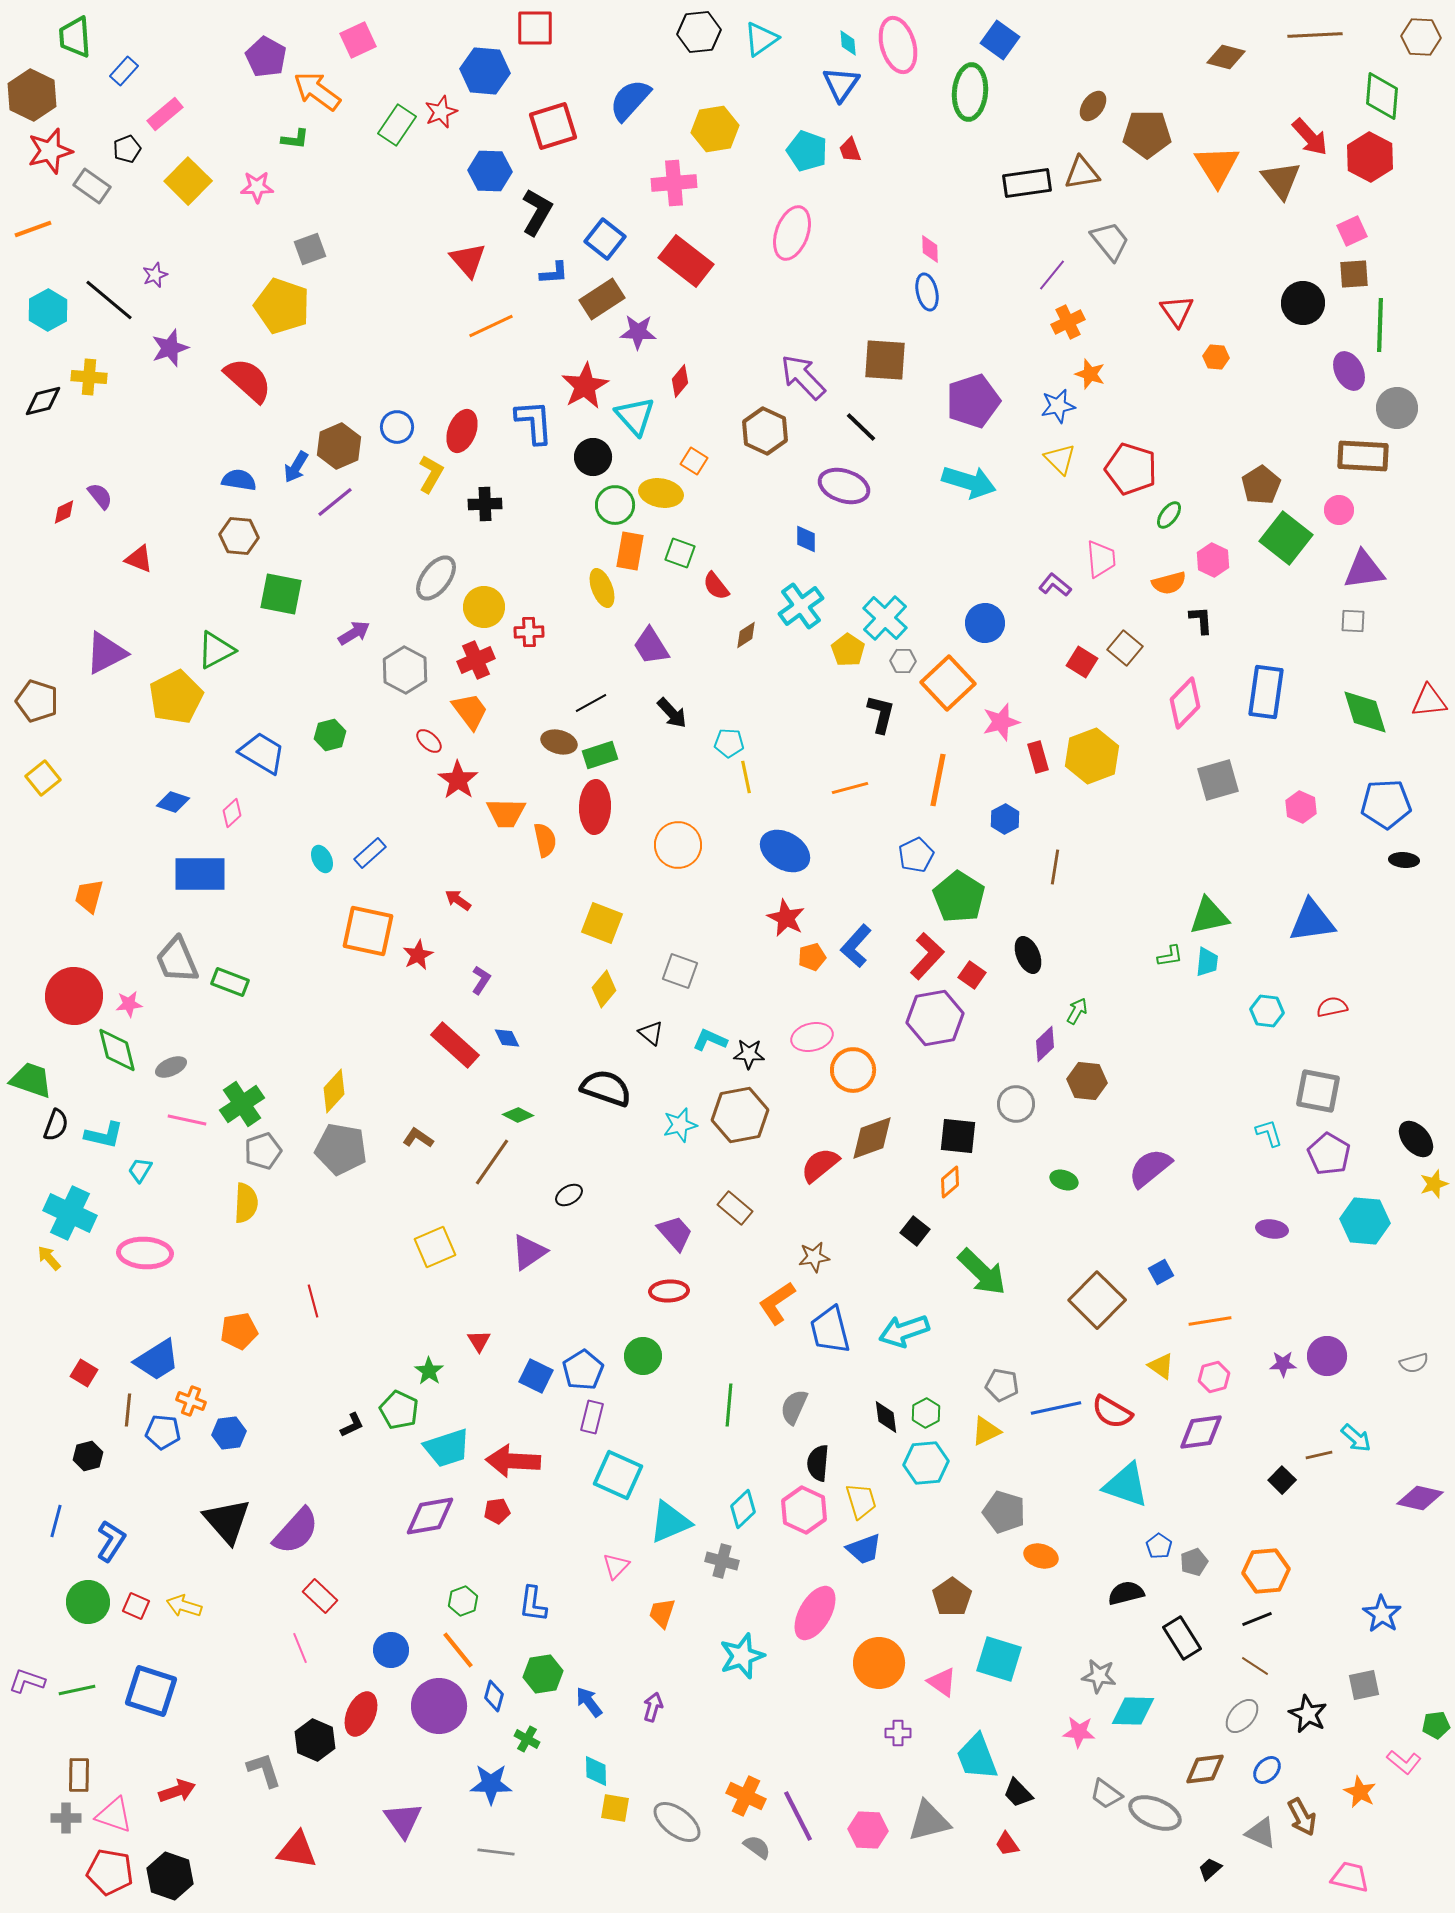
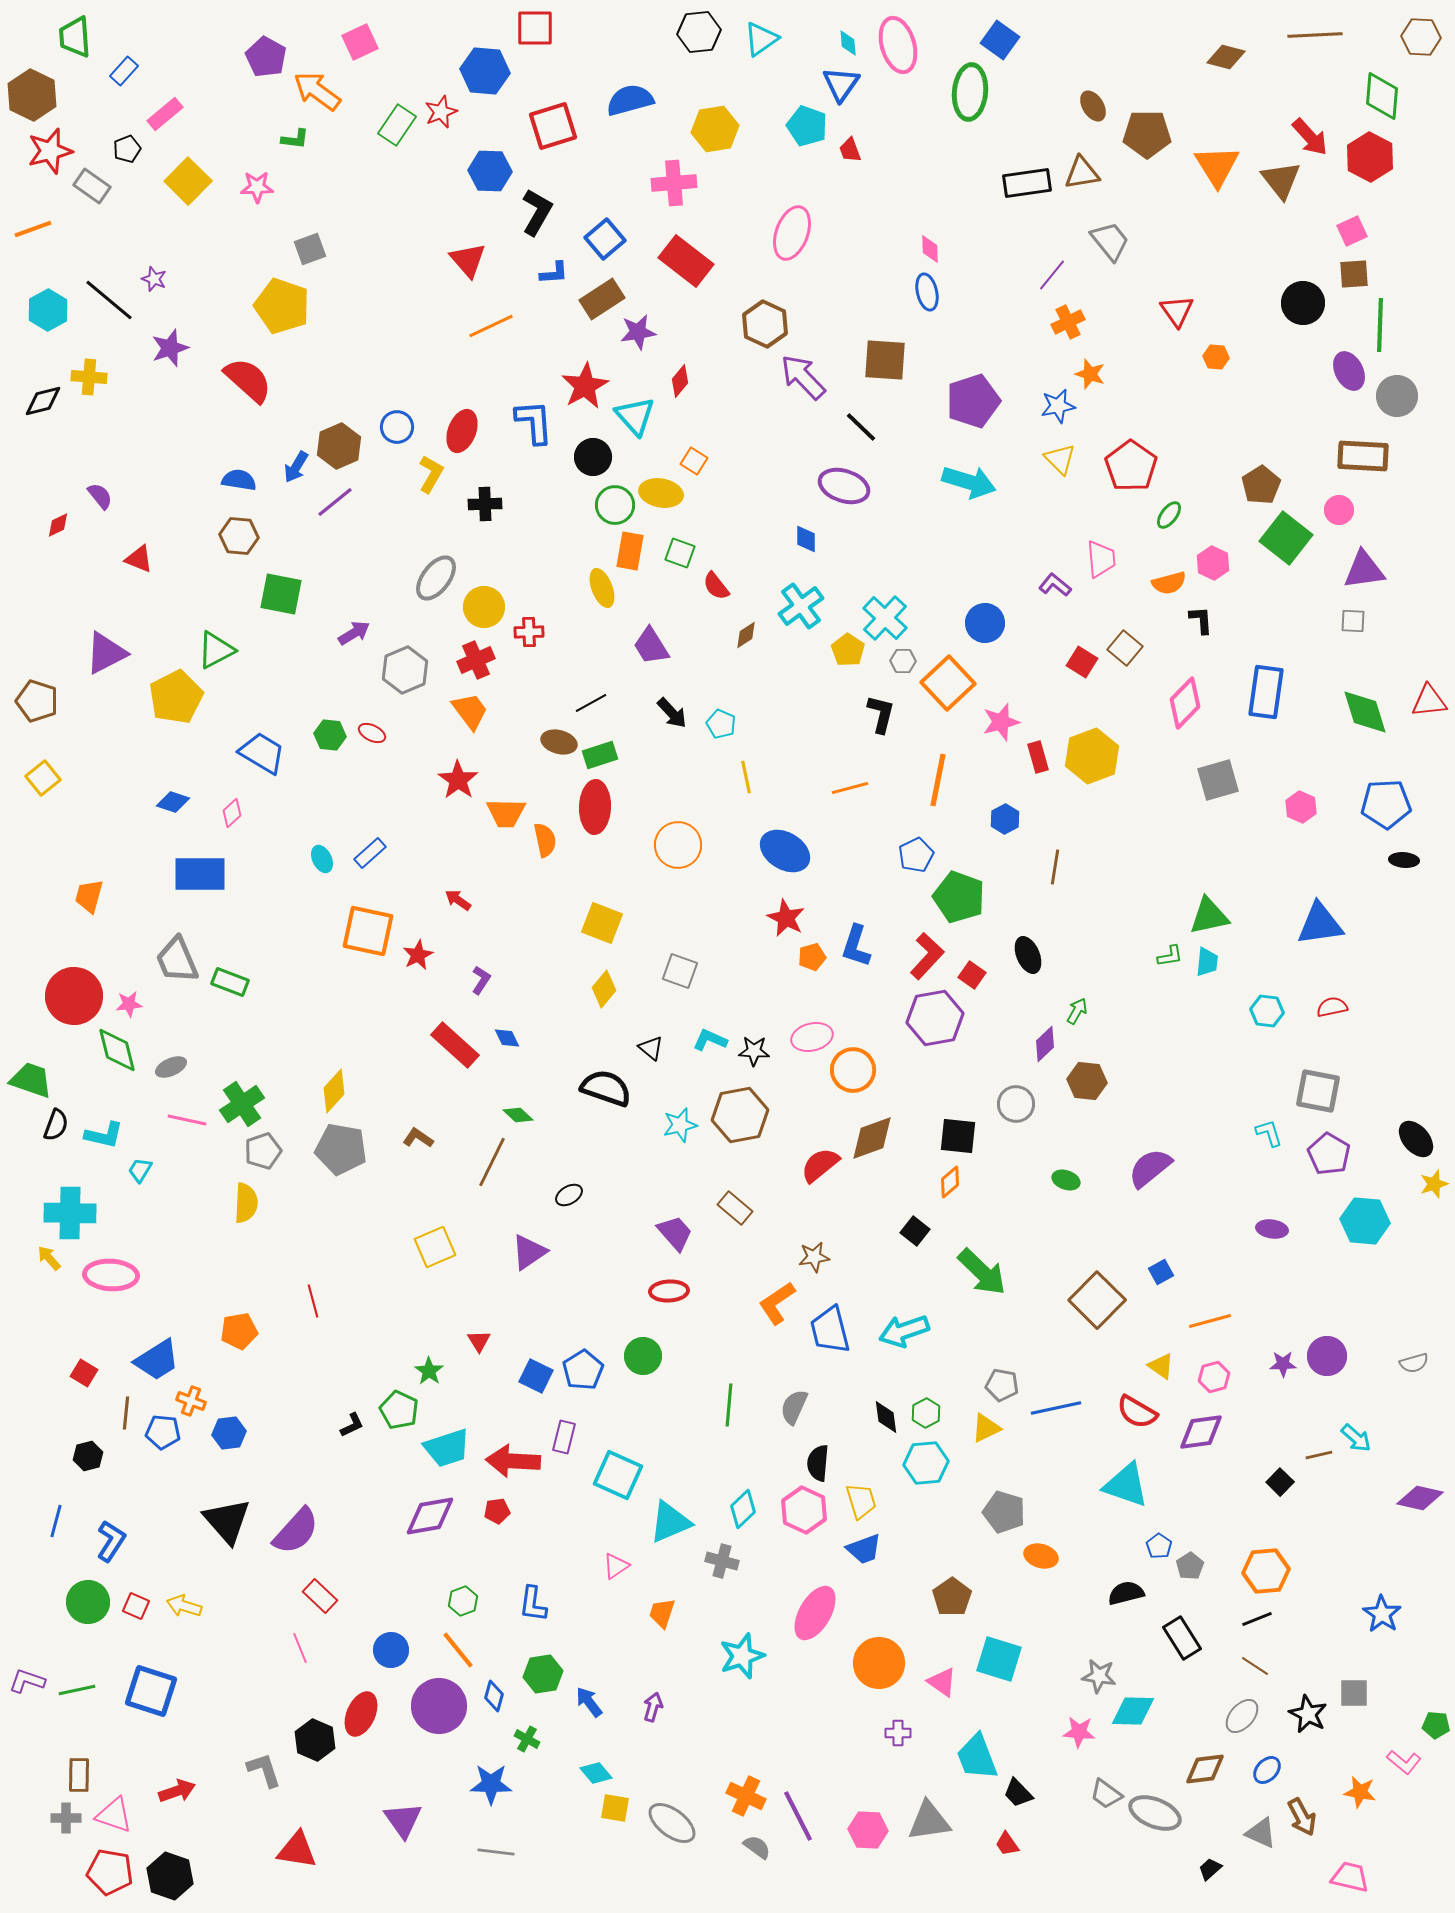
pink square at (358, 40): moved 2 px right, 2 px down
blue semicircle at (630, 100): rotated 33 degrees clockwise
brown ellipse at (1093, 106): rotated 68 degrees counterclockwise
cyan pentagon at (807, 151): moved 25 px up
blue square at (605, 239): rotated 12 degrees clockwise
purple star at (155, 275): moved 1 px left, 4 px down; rotated 30 degrees counterclockwise
purple star at (638, 332): rotated 12 degrees counterclockwise
gray circle at (1397, 408): moved 12 px up
brown hexagon at (765, 431): moved 107 px up
red pentagon at (1131, 469): moved 3 px up; rotated 18 degrees clockwise
red diamond at (64, 512): moved 6 px left, 13 px down
pink hexagon at (1213, 560): moved 3 px down
gray hexagon at (405, 670): rotated 9 degrees clockwise
green hexagon at (330, 735): rotated 20 degrees clockwise
red ellipse at (429, 741): moved 57 px left, 8 px up; rotated 16 degrees counterclockwise
cyan pentagon at (729, 743): moved 8 px left, 19 px up; rotated 20 degrees clockwise
green pentagon at (959, 897): rotated 12 degrees counterclockwise
blue triangle at (1312, 921): moved 8 px right, 3 px down
blue L-shape at (856, 946): rotated 24 degrees counterclockwise
black triangle at (651, 1033): moved 15 px down
black star at (749, 1054): moved 5 px right, 3 px up
green diamond at (518, 1115): rotated 16 degrees clockwise
brown line at (492, 1162): rotated 9 degrees counterclockwise
green ellipse at (1064, 1180): moved 2 px right
cyan cross at (70, 1213): rotated 24 degrees counterclockwise
pink ellipse at (145, 1253): moved 34 px left, 22 px down
orange line at (1210, 1321): rotated 6 degrees counterclockwise
brown line at (128, 1410): moved 2 px left, 3 px down
red semicircle at (1112, 1412): moved 25 px right
purple rectangle at (592, 1417): moved 28 px left, 20 px down
yellow triangle at (986, 1431): moved 3 px up
black square at (1282, 1480): moved 2 px left, 2 px down
gray pentagon at (1194, 1562): moved 4 px left, 4 px down; rotated 12 degrees counterclockwise
pink triangle at (616, 1566): rotated 12 degrees clockwise
gray square at (1364, 1685): moved 10 px left, 8 px down; rotated 12 degrees clockwise
green pentagon at (1436, 1725): rotated 12 degrees clockwise
cyan diamond at (596, 1771): moved 2 px down; rotated 40 degrees counterclockwise
orange star at (1360, 1792): rotated 16 degrees counterclockwise
gray triangle at (929, 1821): rotated 6 degrees clockwise
gray ellipse at (677, 1822): moved 5 px left, 1 px down
